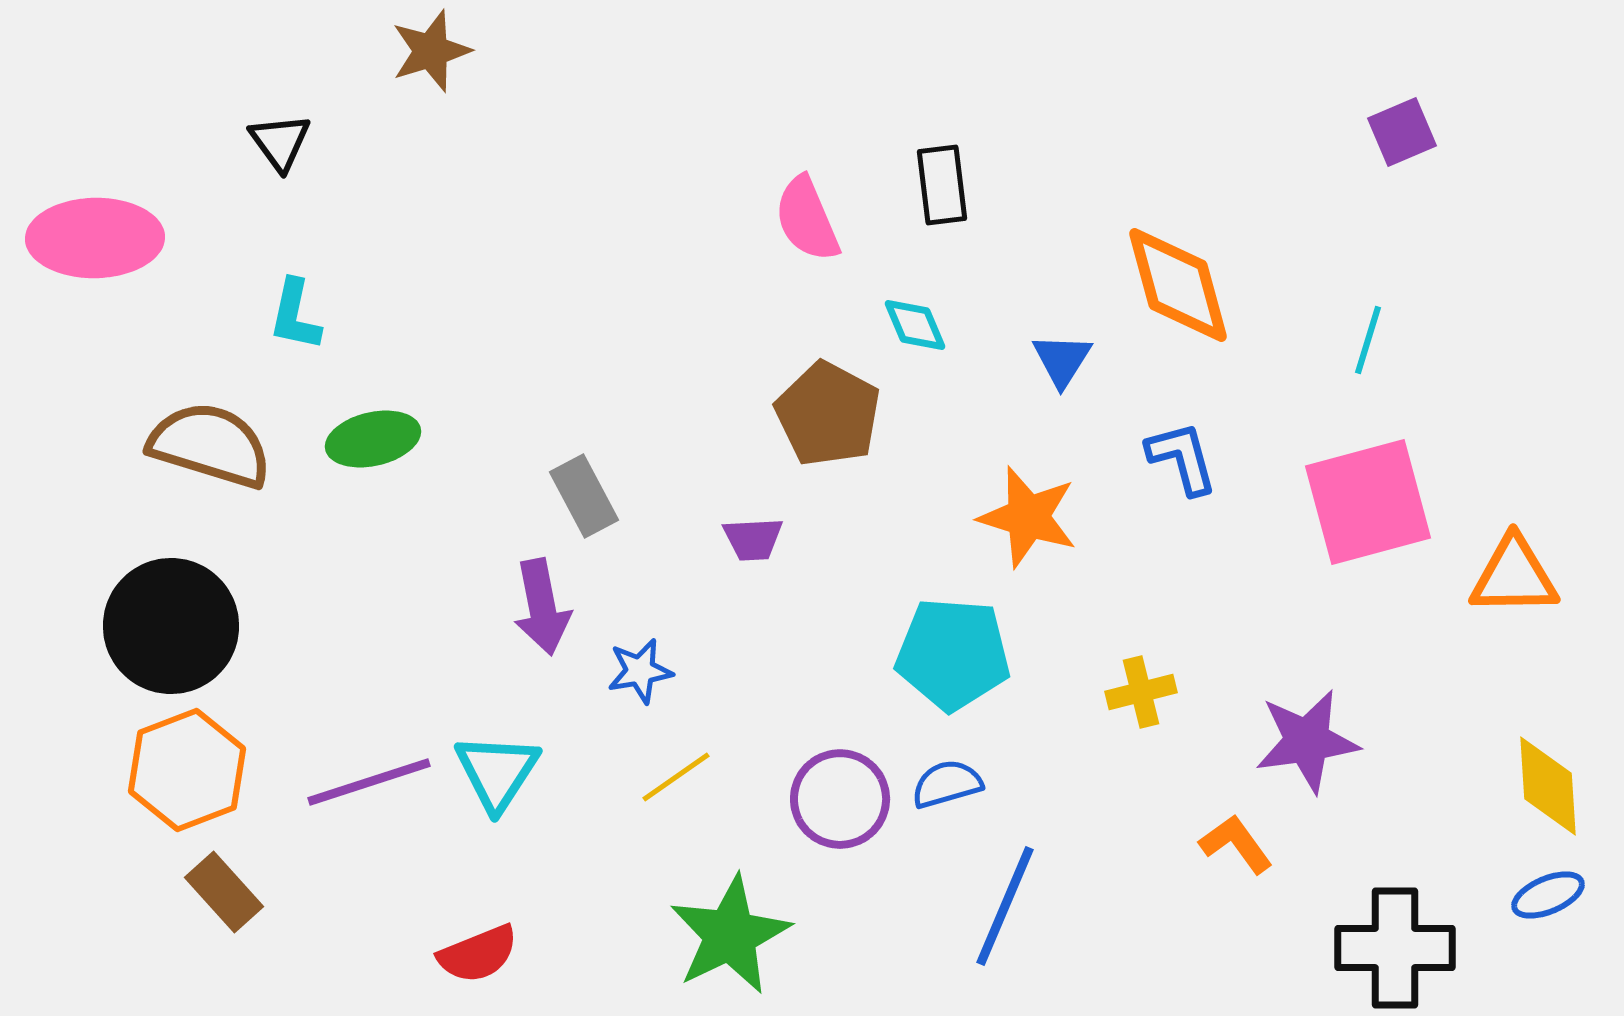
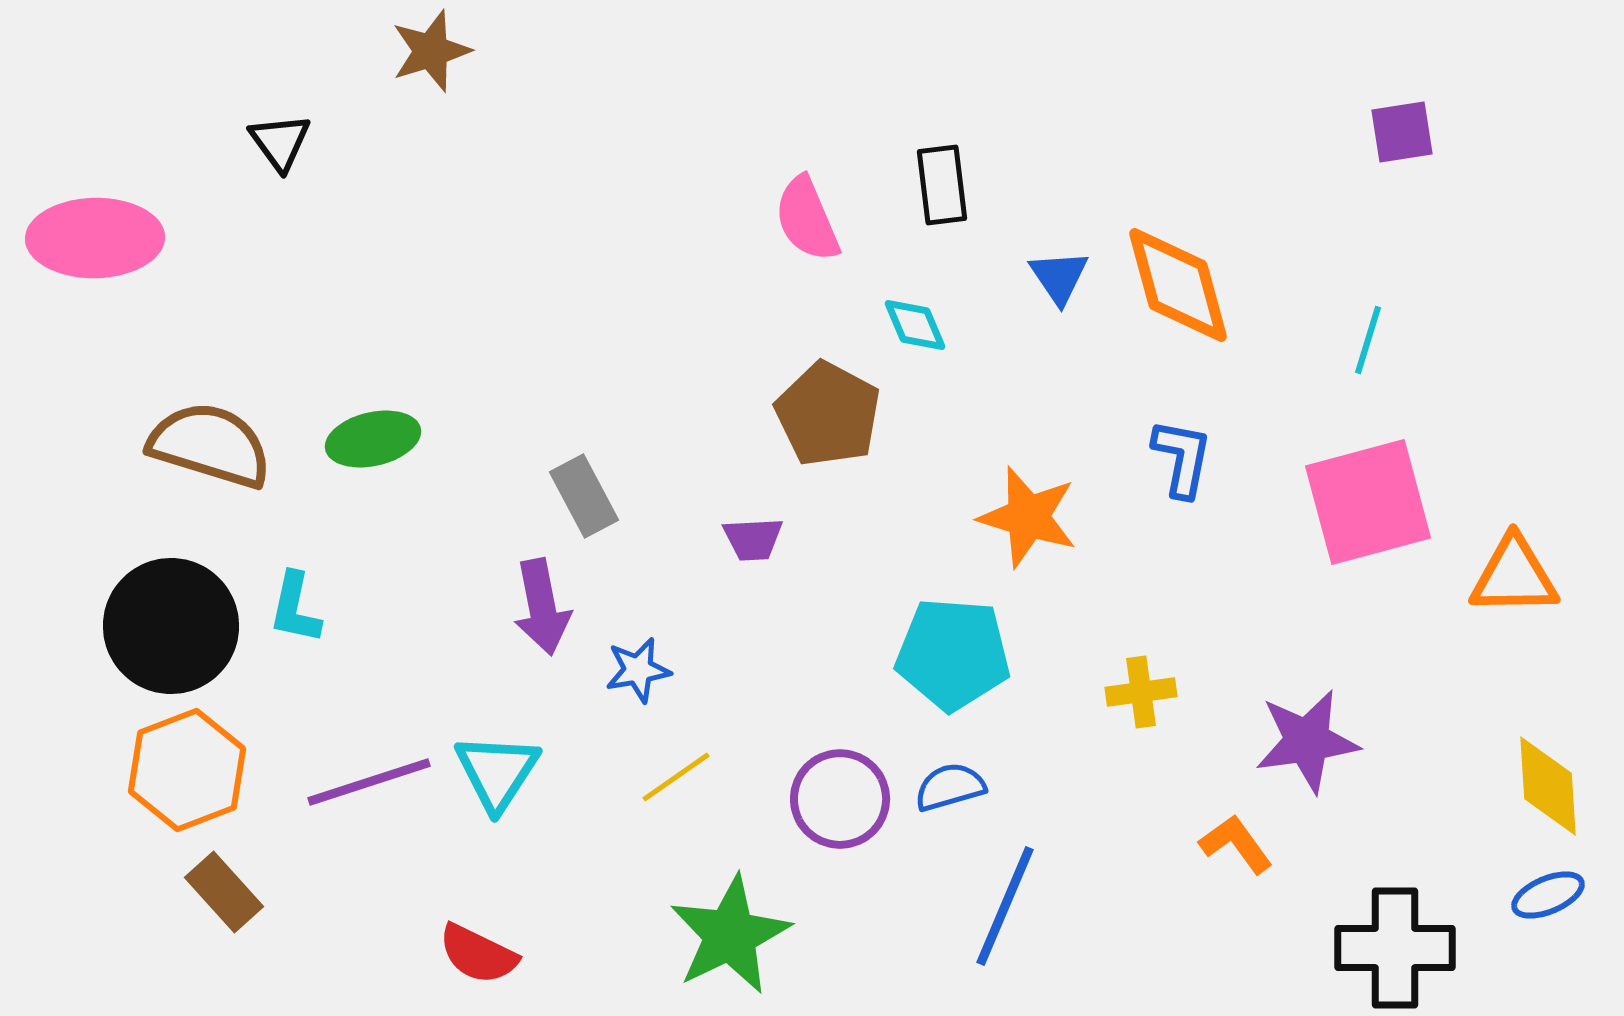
purple square: rotated 14 degrees clockwise
cyan L-shape: moved 293 px down
blue triangle: moved 3 px left, 83 px up; rotated 6 degrees counterclockwise
blue L-shape: rotated 26 degrees clockwise
blue star: moved 2 px left, 1 px up
yellow cross: rotated 6 degrees clockwise
blue semicircle: moved 3 px right, 3 px down
red semicircle: rotated 48 degrees clockwise
